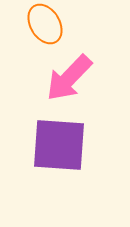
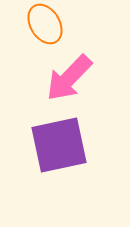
purple square: rotated 16 degrees counterclockwise
